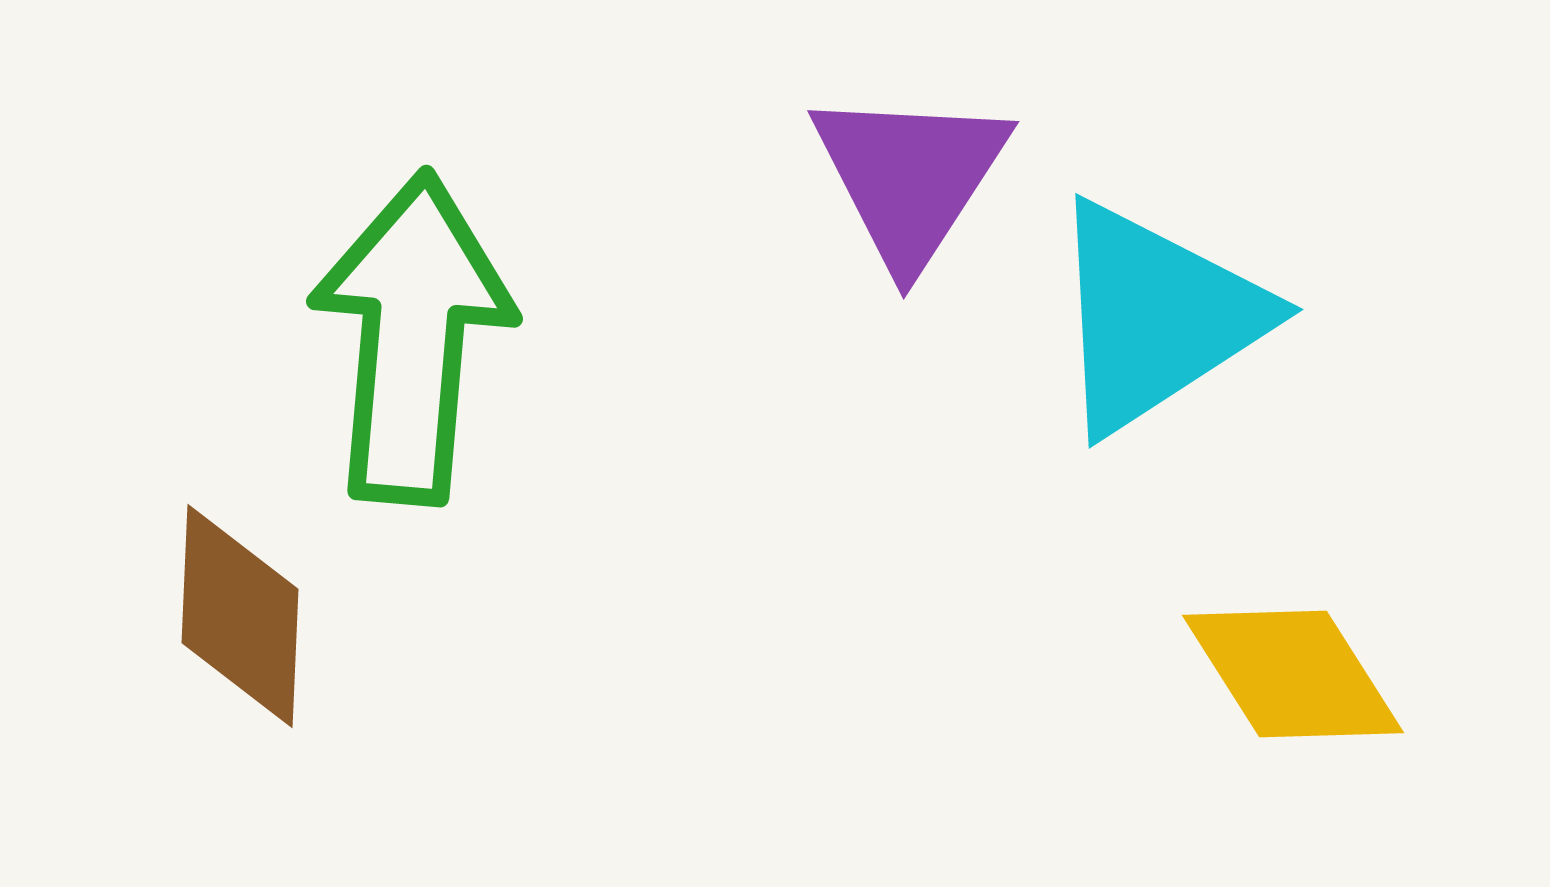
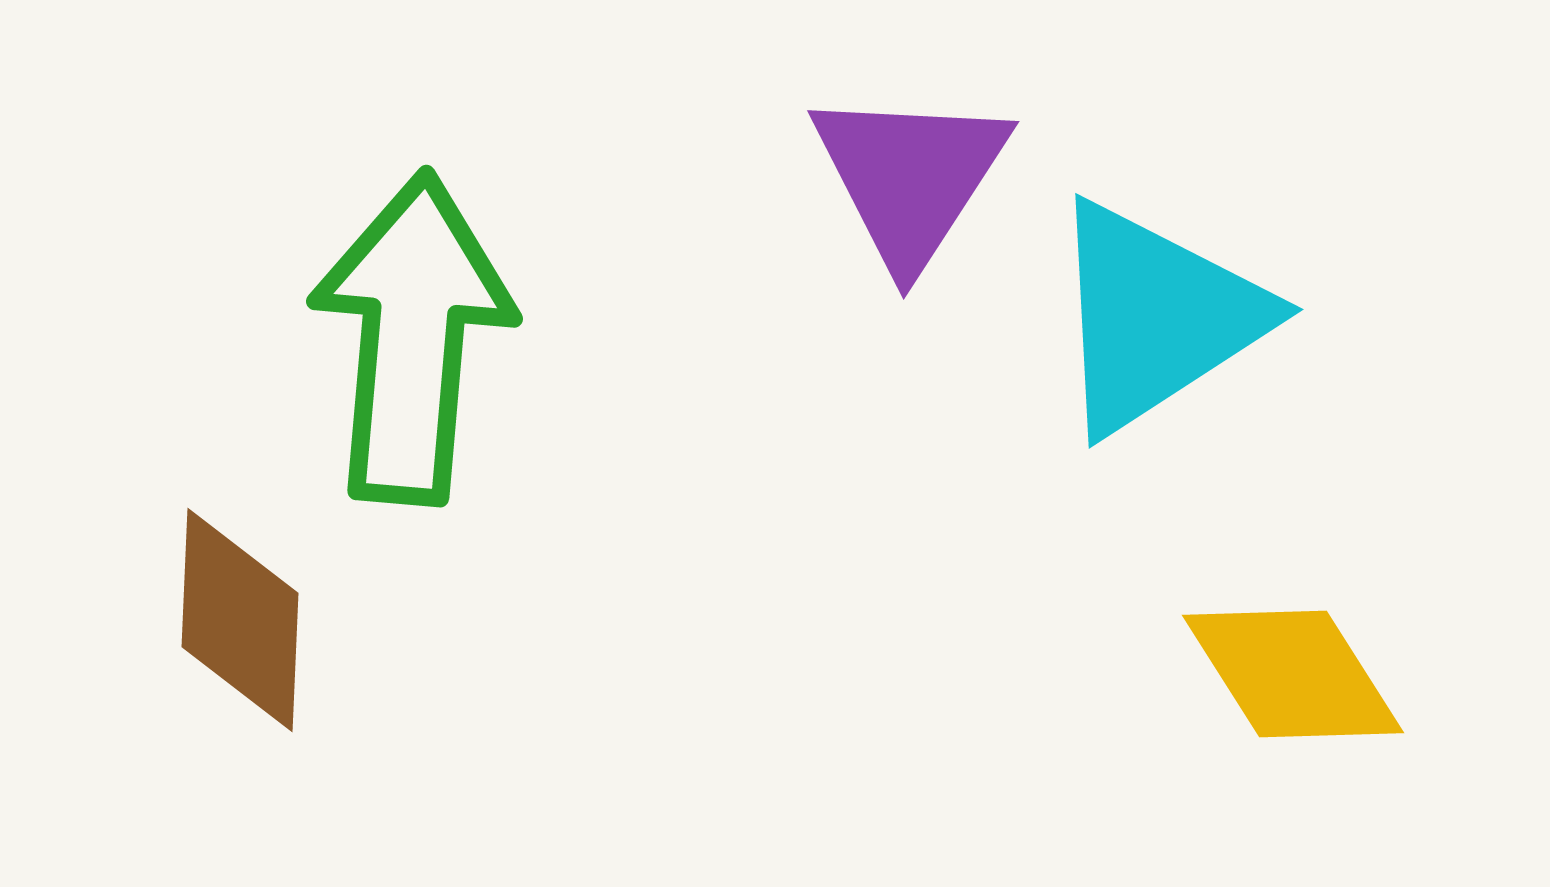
brown diamond: moved 4 px down
